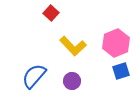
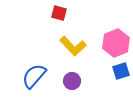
red square: moved 8 px right; rotated 28 degrees counterclockwise
